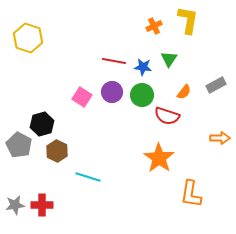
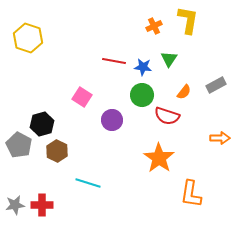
purple circle: moved 28 px down
cyan line: moved 6 px down
